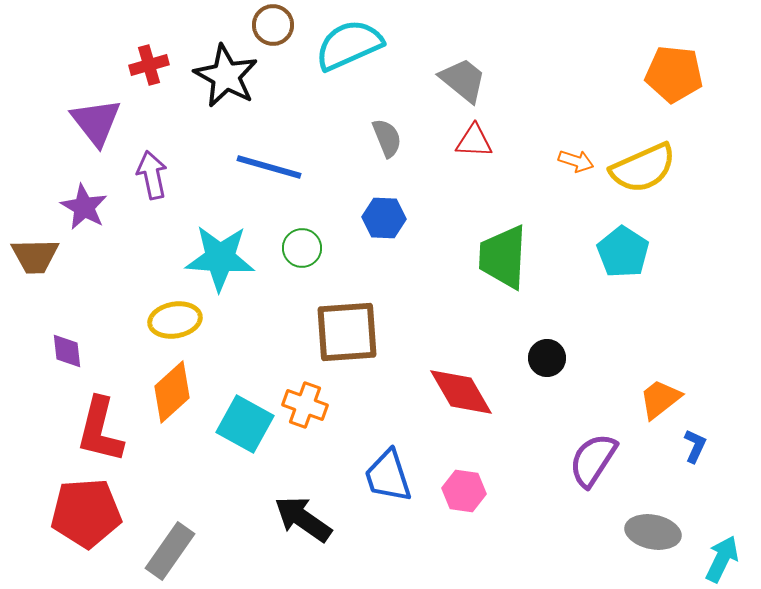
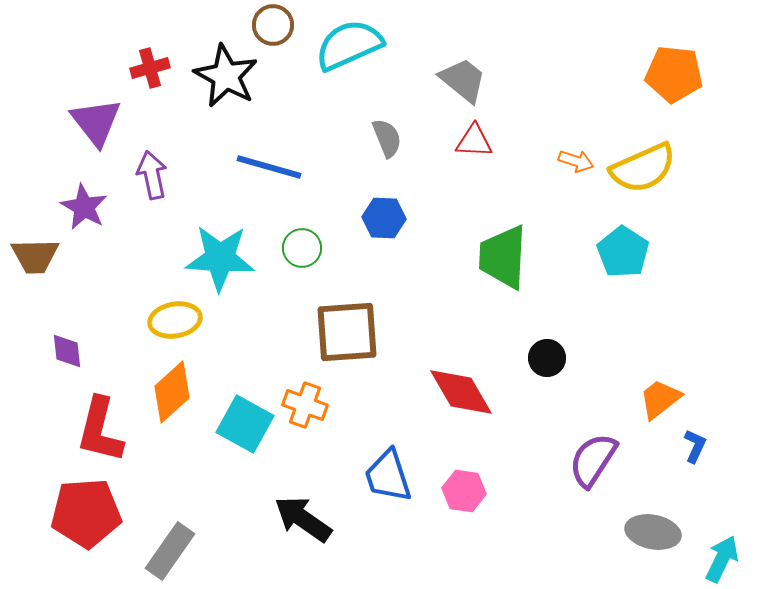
red cross: moved 1 px right, 3 px down
